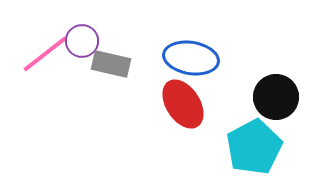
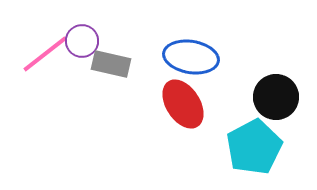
blue ellipse: moved 1 px up
